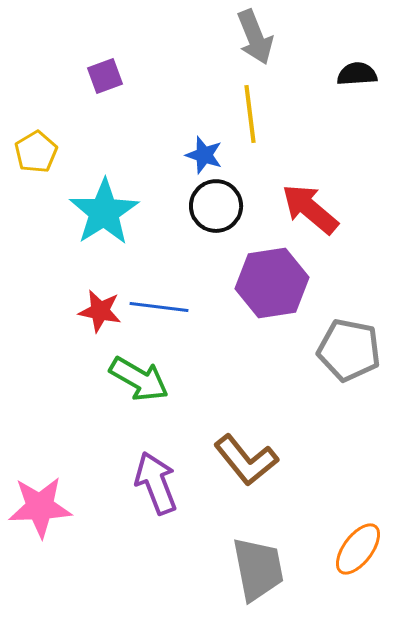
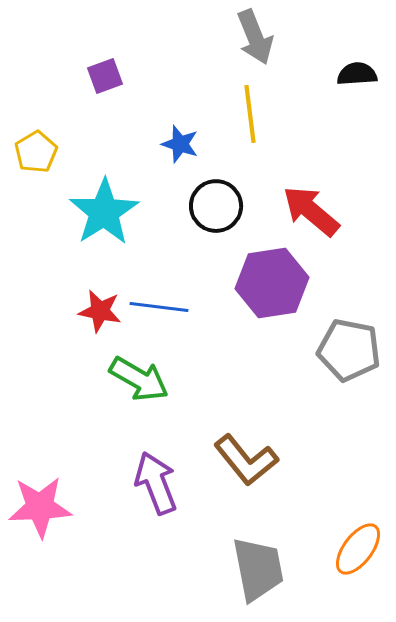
blue star: moved 24 px left, 11 px up
red arrow: moved 1 px right, 2 px down
